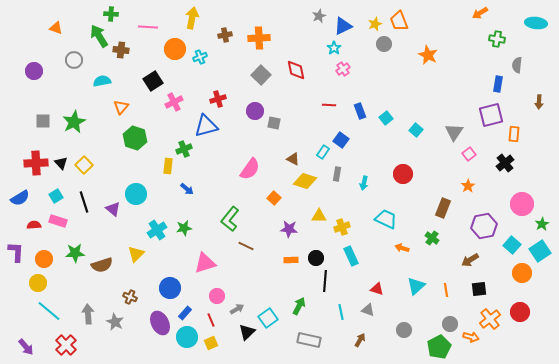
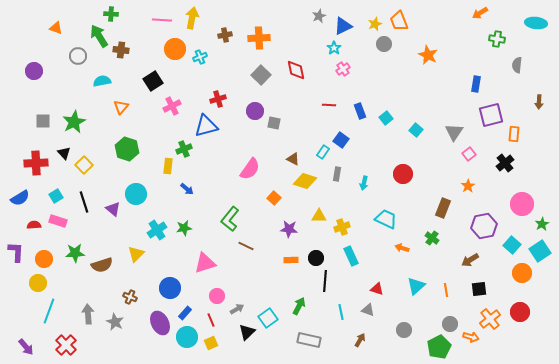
pink line at (148, 27): moved 14 px right, 7 px up
gray circle at (74, 60): moved 4 px right, 4 px up
blue rectangle at (498, 84): moved 22 px left
pink cross at (174, 102): moved 2 px left, 4 px down
green hexagon at (135, 138): moved 8 px left, 11 px down
black triangle at (61, 163): moved 3 px right, 10 px up
cyan line at (49, 311): rotated 70 degrees clockwise
